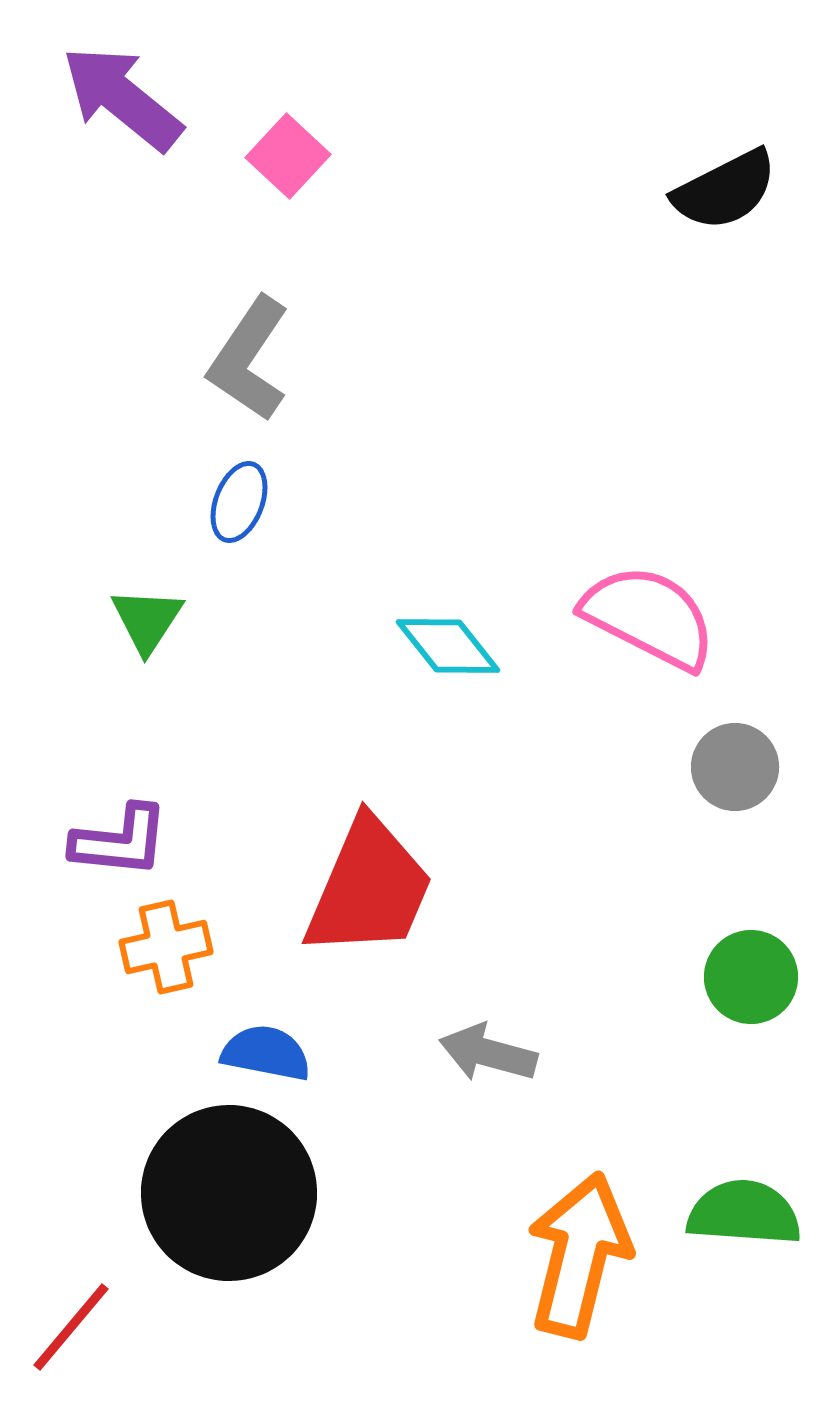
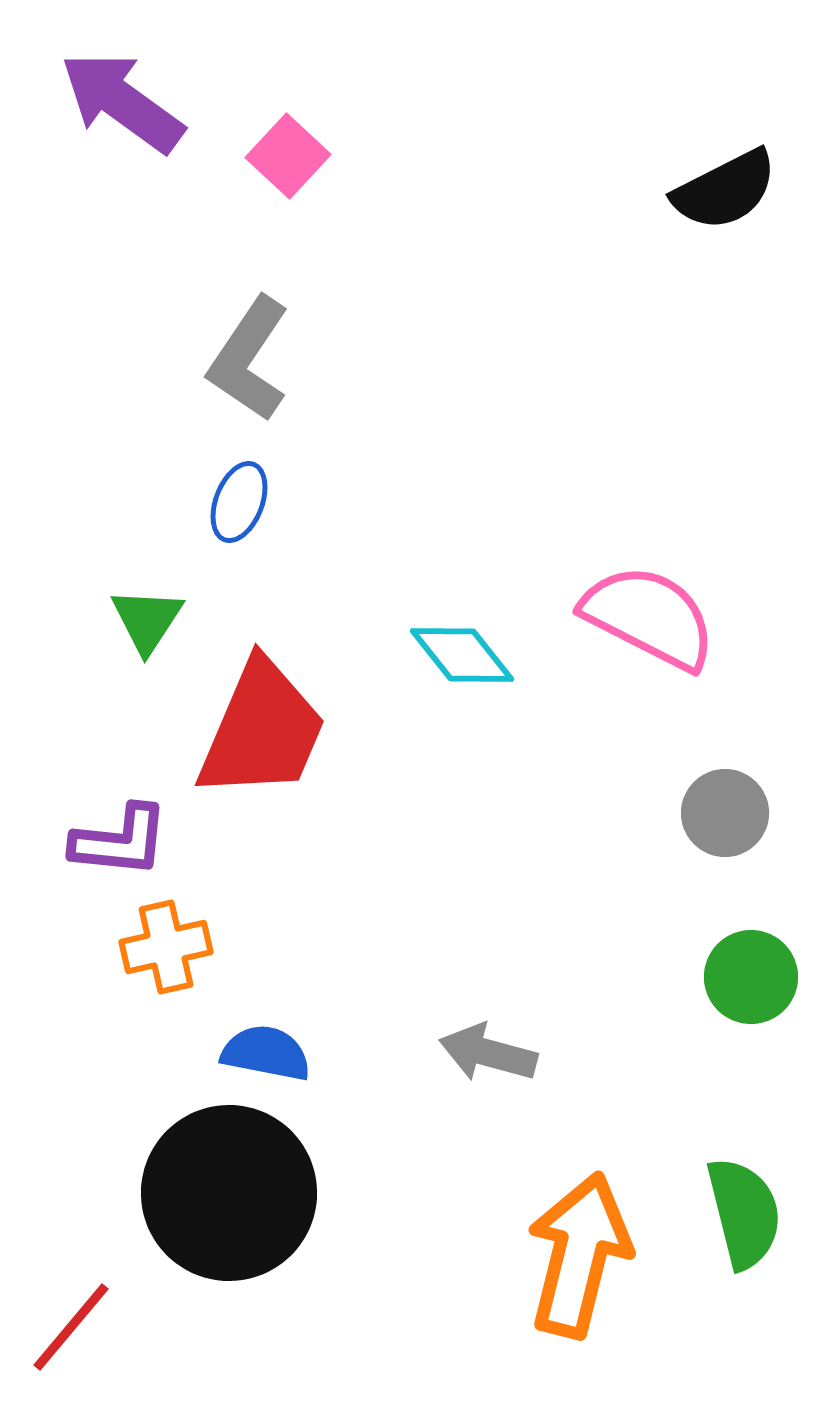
purple arrow: moved 4 px down; rotated 3 degrees counterclockwise
cyan diamond: moved 14 px right, 9 px down
gray circle: moved 10 px left, 46 px down
red trapezoid: moved 107 px left, 158 px up
green semicircle: rotated 72 degrees clockwise
